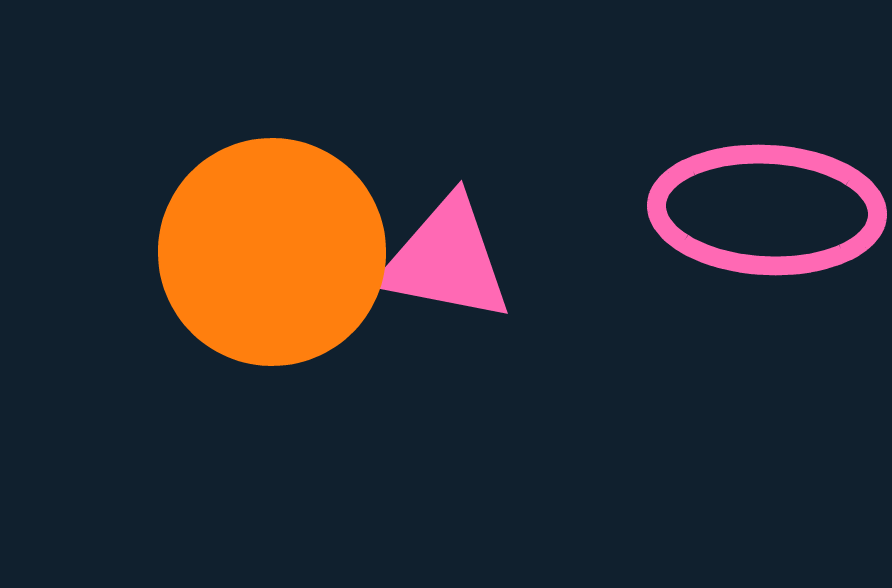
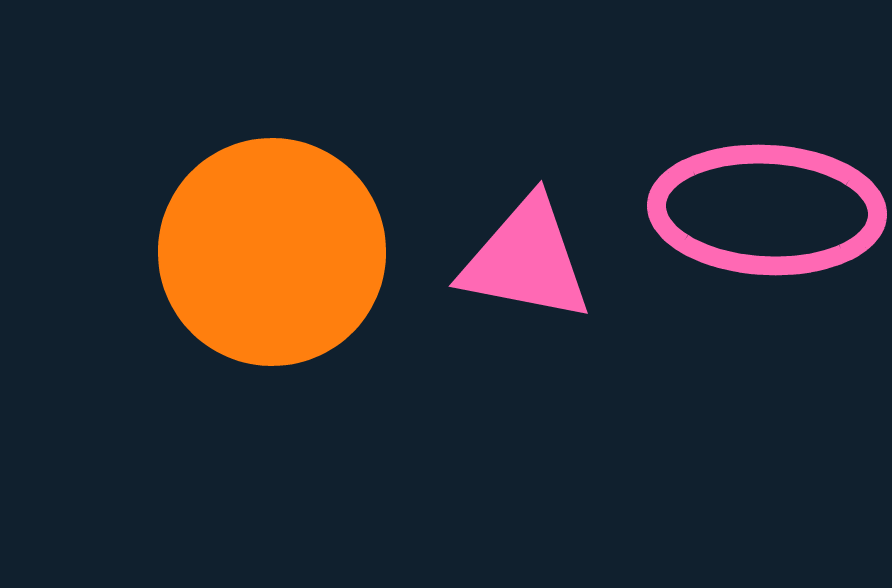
pink triangle: moved 80 px right
